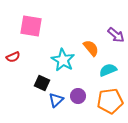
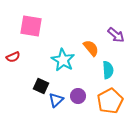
cyan semicircle: rotated 108 degrees clockwise
black square: moved 1 px left, 3 px down
orange pentagon: rotated 20 degrees counterclockwise
